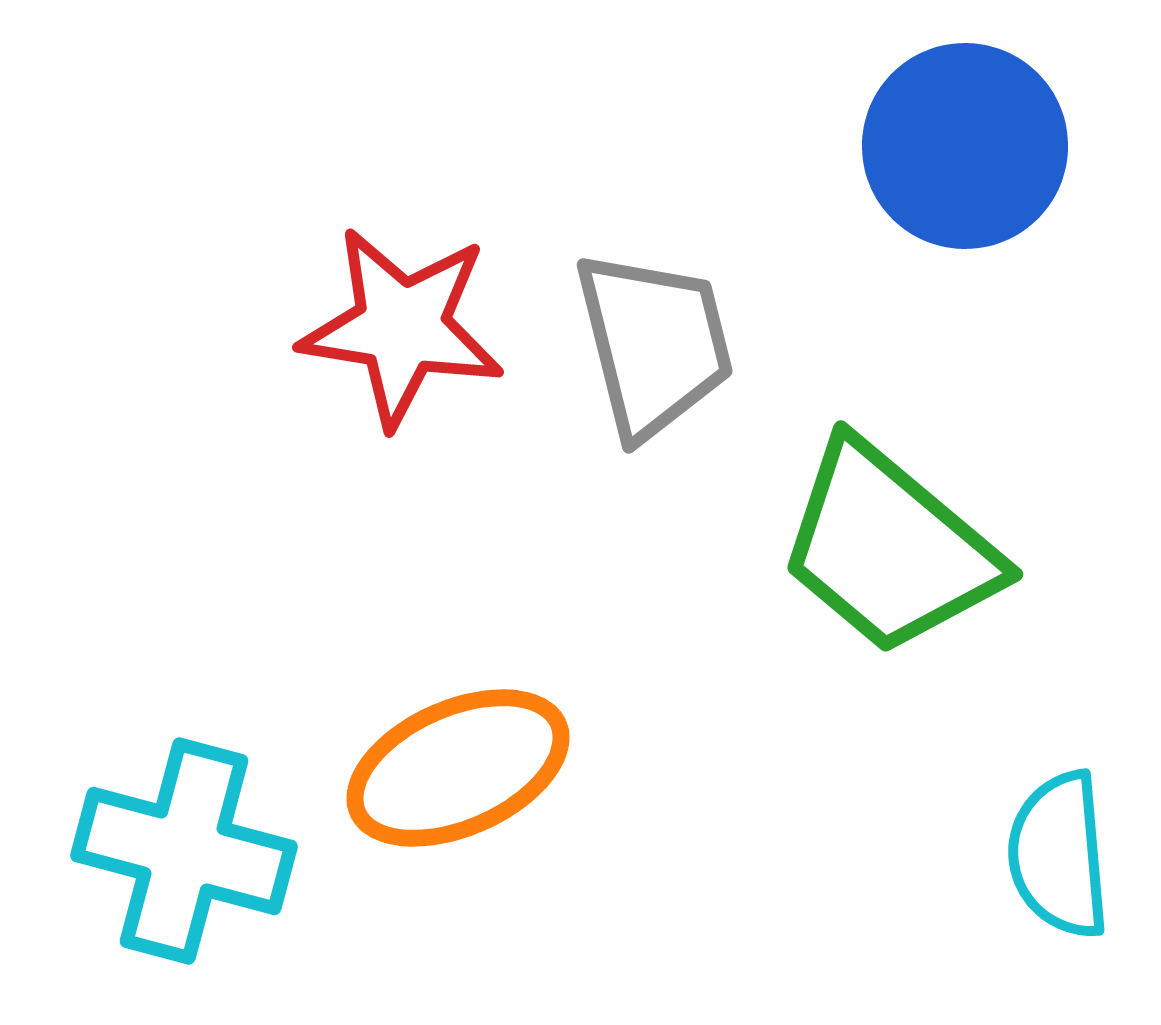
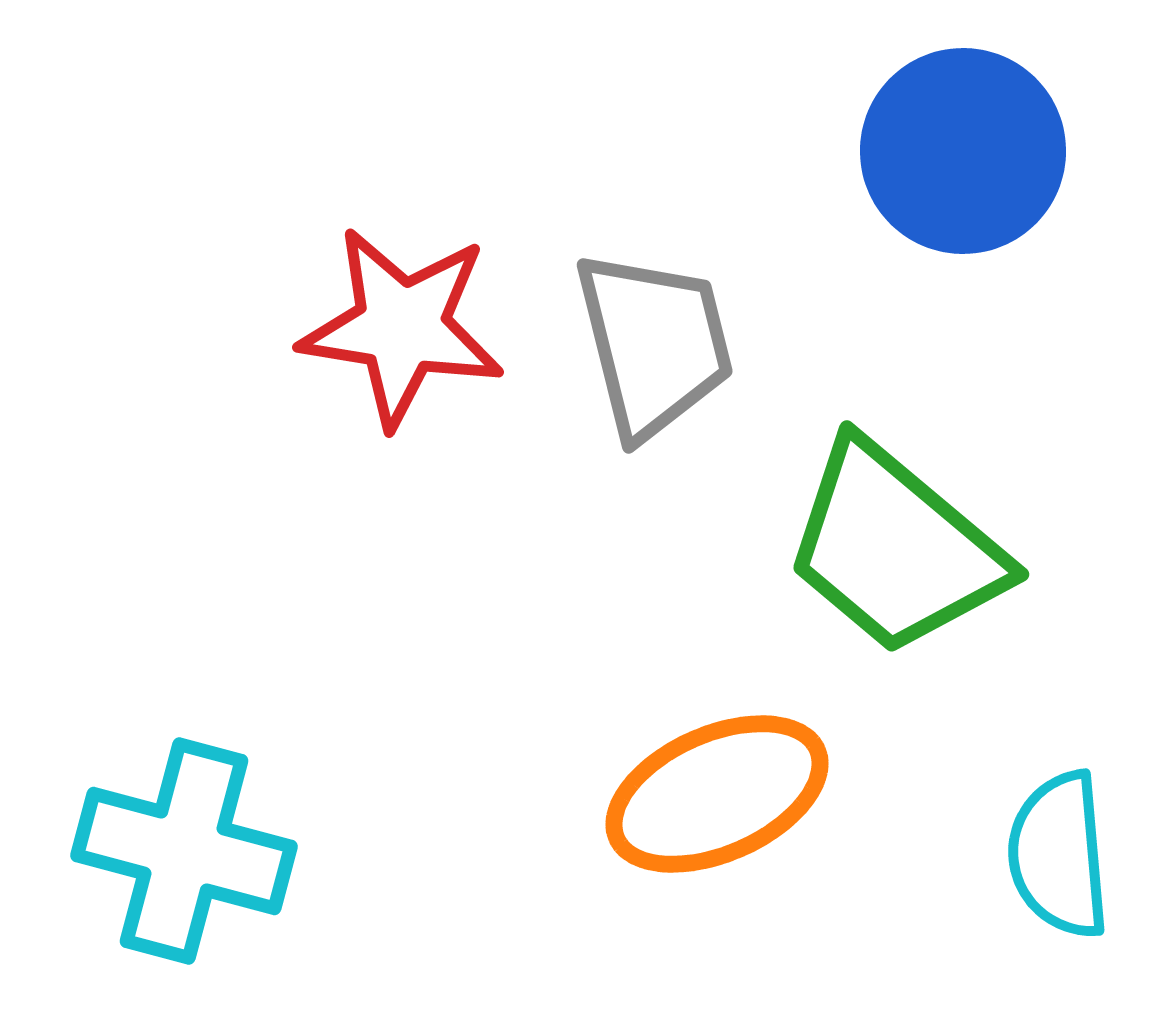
blue circle: moved 2 px left, 5 px down
green trapezoid: moved 6 px right
orange ellipse: moved 259 px right, 26 px down
